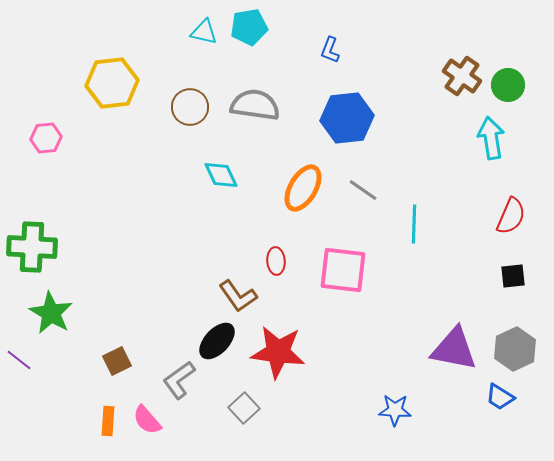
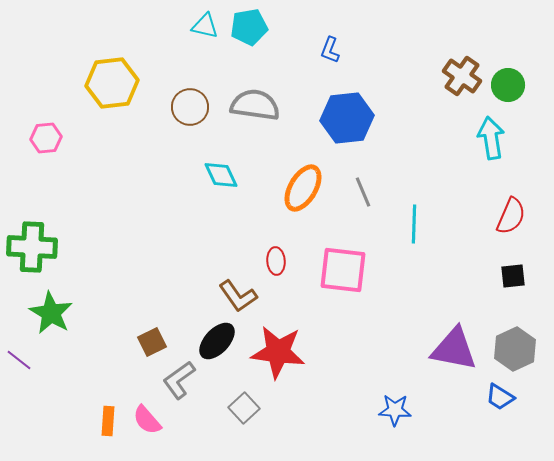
cyan triangle: moved 1 px right, 6 px up
gray line: moved 2 px down; rotated 32 degrees clockwise
brown square: moved 35 px right, 19 px up
